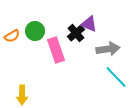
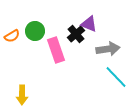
black cross: moved 1 px down
